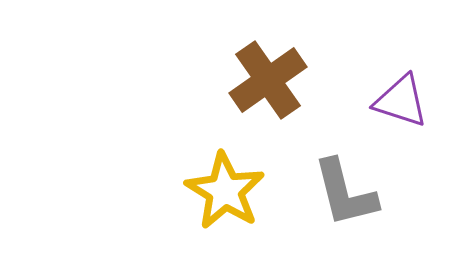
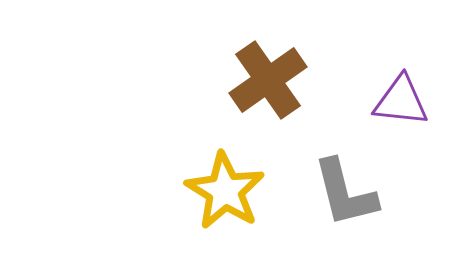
purple triangle: rotated 12 degrees counterclockwise
